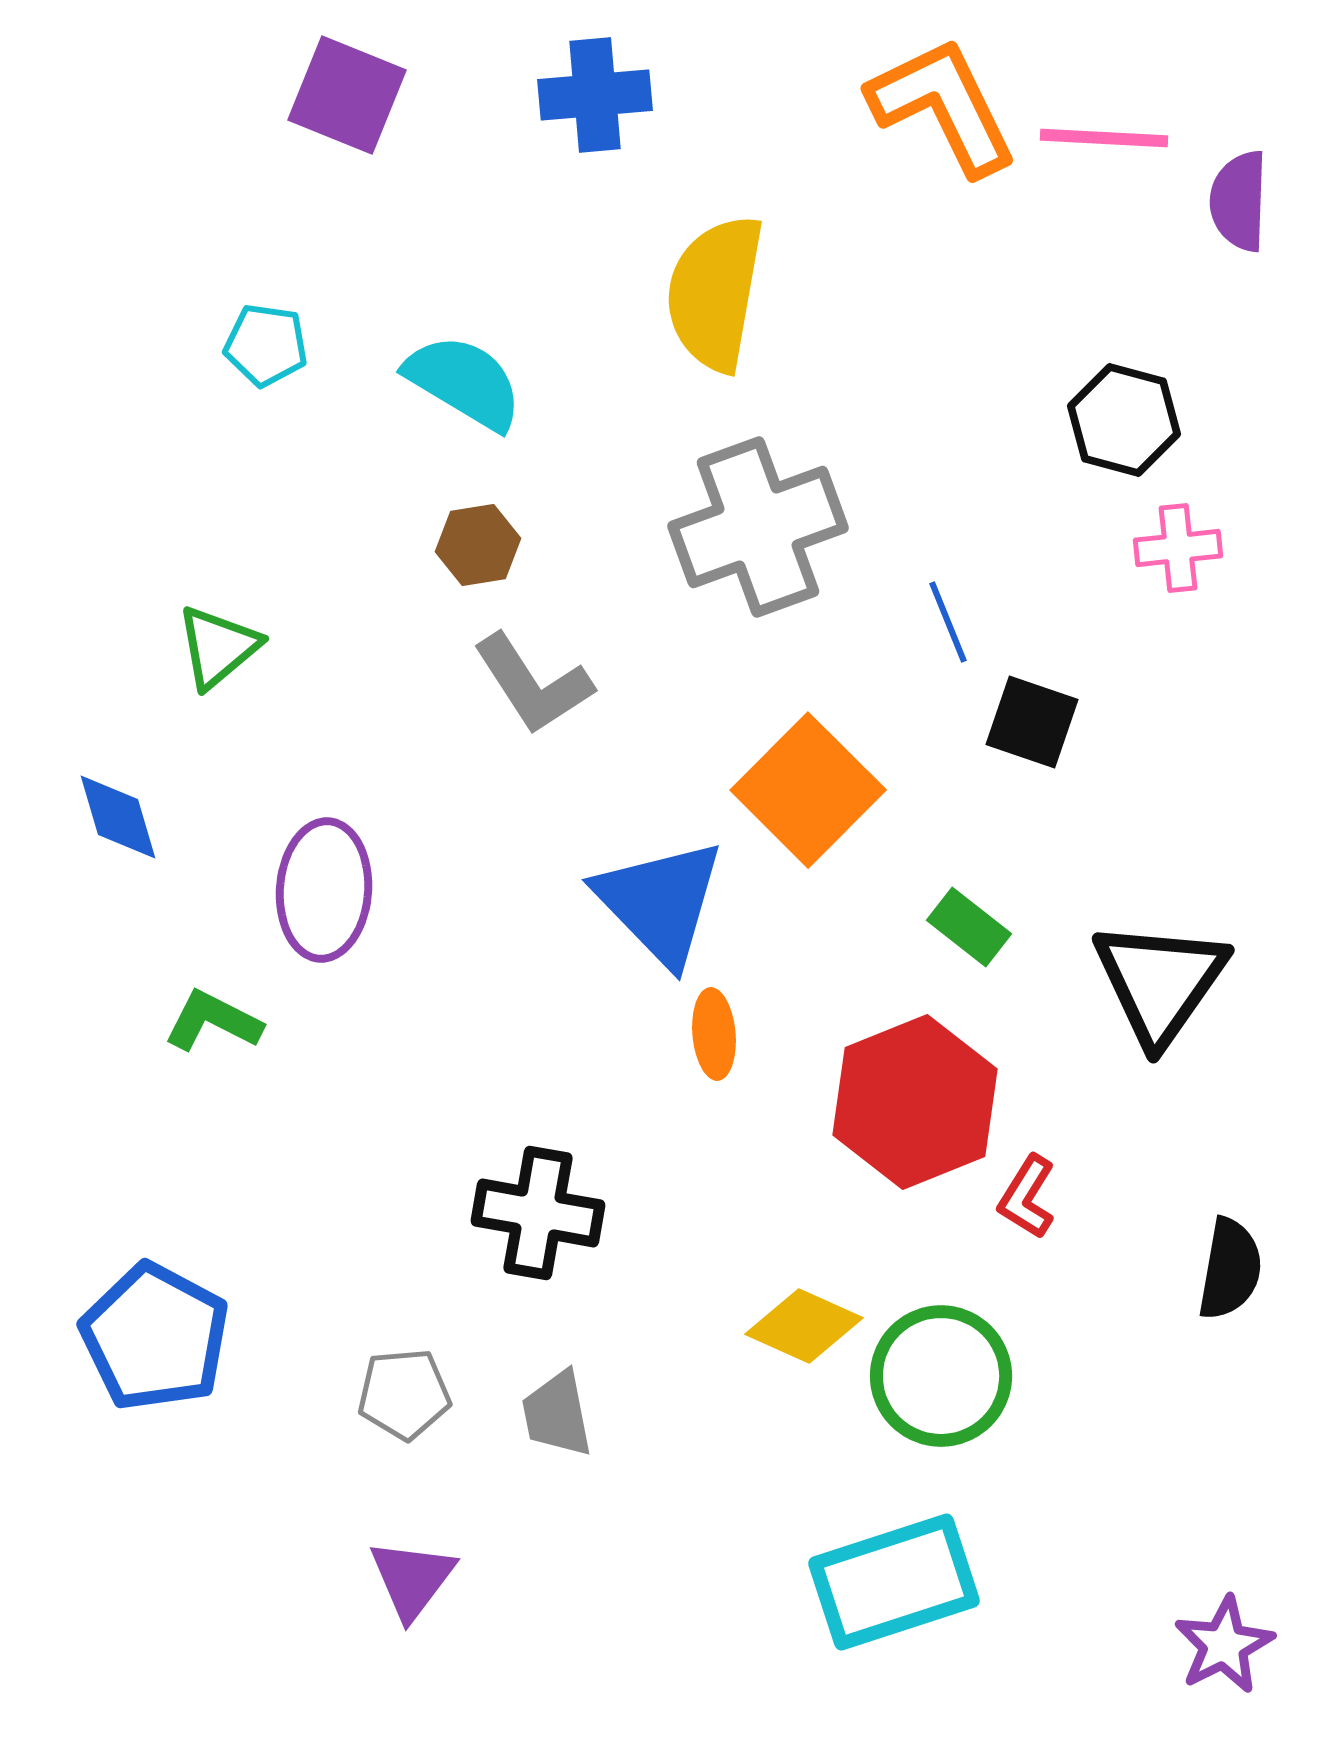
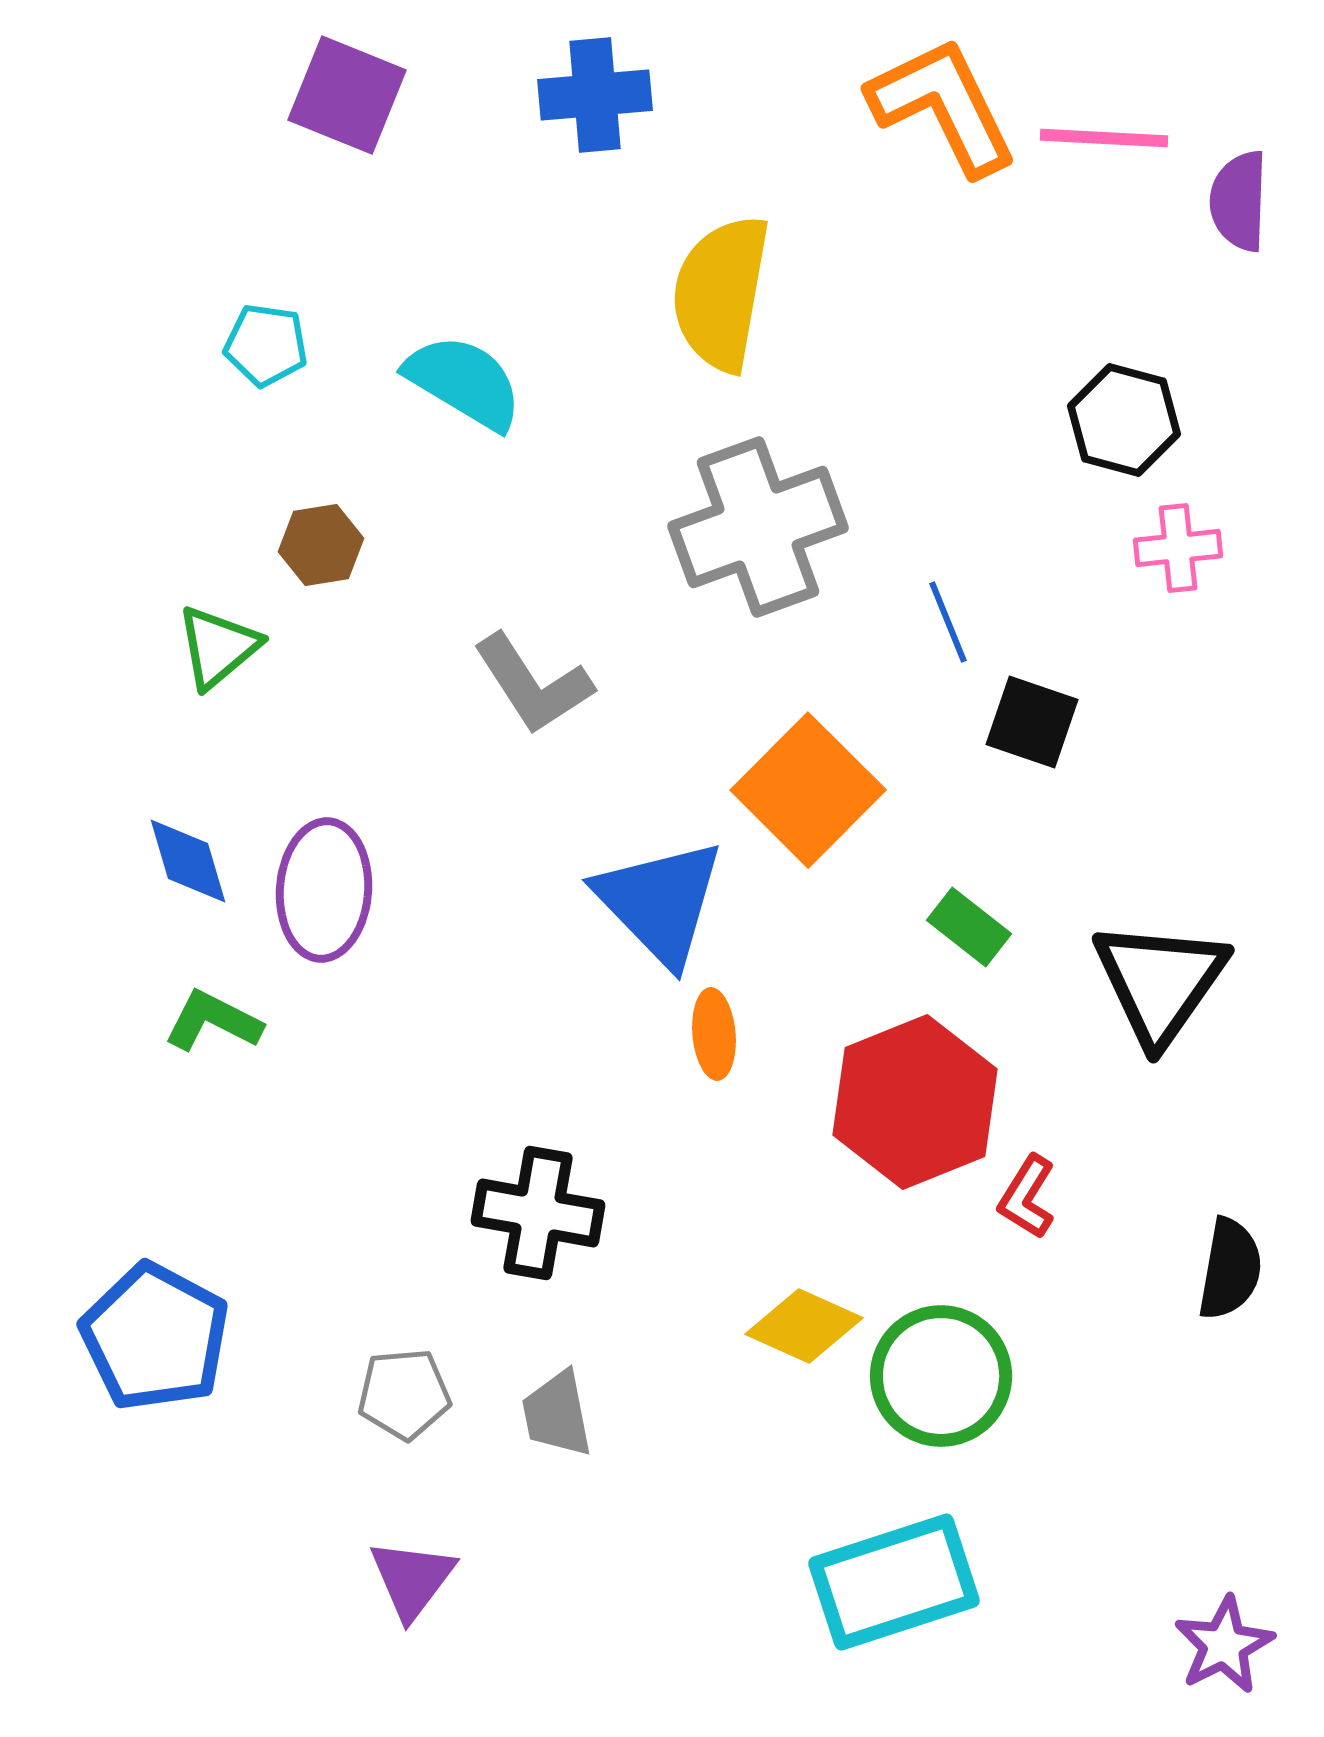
yellow semicircle: moved 6 px right
brown hexagon: moved 157 px left
blue diamond: moved 70 px right, 44 px down
